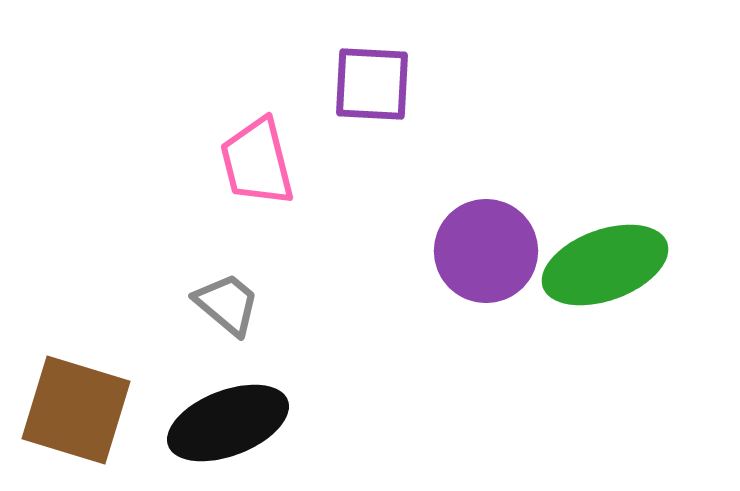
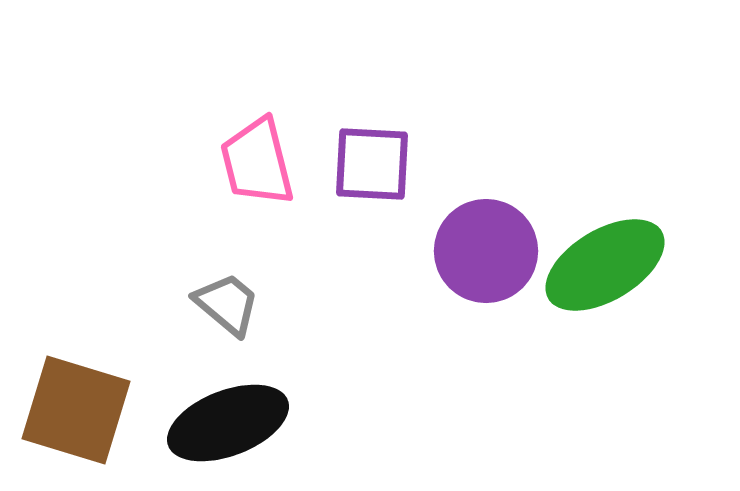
purple square: moved 80 px down
green ellipse: rotated 11 degrees counterclockwise
